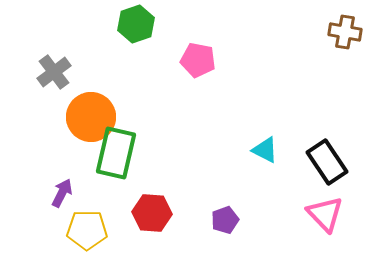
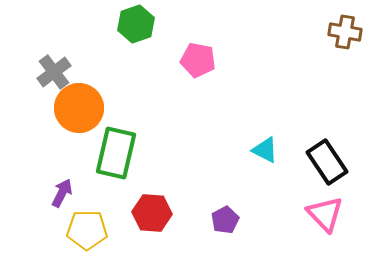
orange circle: moved 12 px left, 9 px up
purple pentagon: rotated 8 degrees counterclockwise
